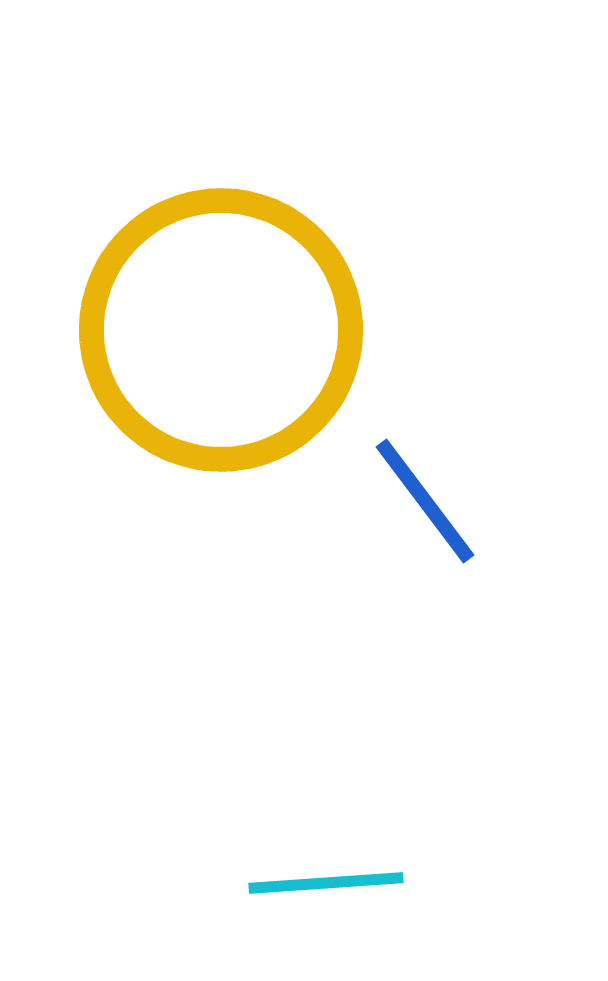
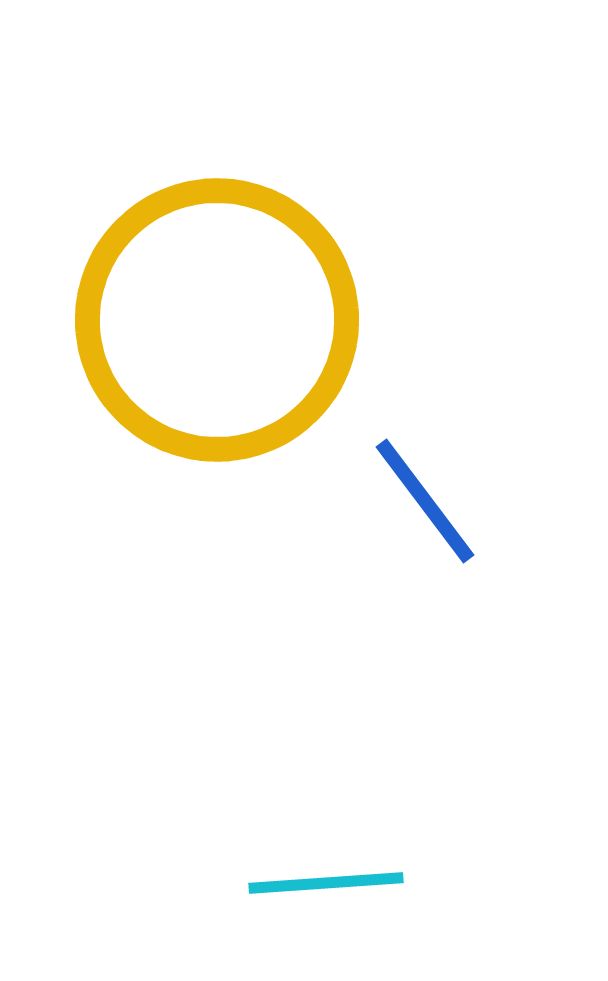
yellow circle: moved 4 px left, 10 px up
